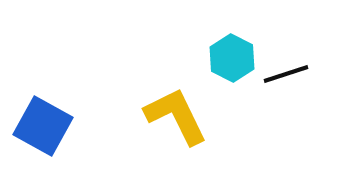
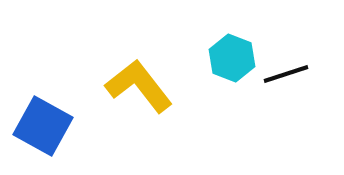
cyan hexagon: rotated 6 degrees counterclockwise
yellow L-shape: moved 37 px left, 30 px up; rotated 12 degrees counterclockwise
